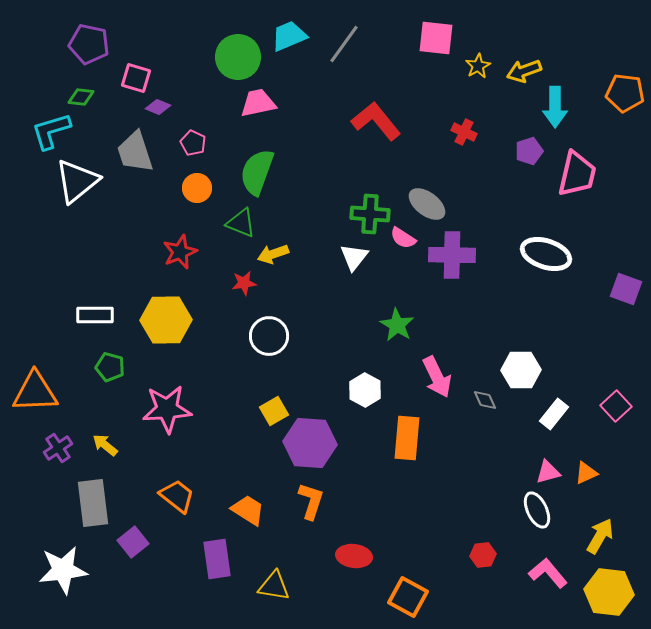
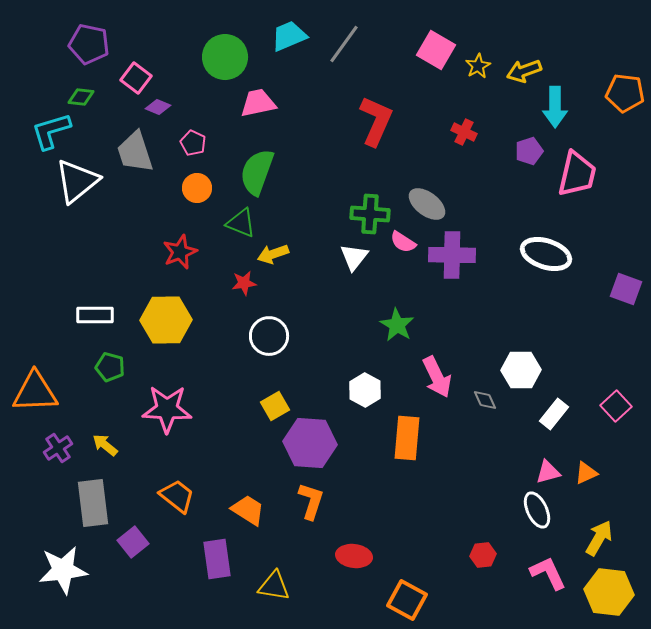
pink square at (436, 38): moved 12 px down; rotated 24 degrees clockwise
green circle at (238, 57): moved 13 px left
pink square at (136, 78): rotated 20 degrees clockwise
red L-shape at (376, 121): rotated 63 degrees clockwise
pink semicircle at (403, 238): moved 4 px down
pink star at (167, 409): rotated 6 degrees clockwise
yellow square at (274, 411): moved 1 px right, 5 px up
yellow arrow at (600, 536): moved 1 px left, 2 px down
pink L-shape at (548, 573): rotated 15 degrees clockwise
orange square at (408, 597): moved 1 px left, 3 px down
